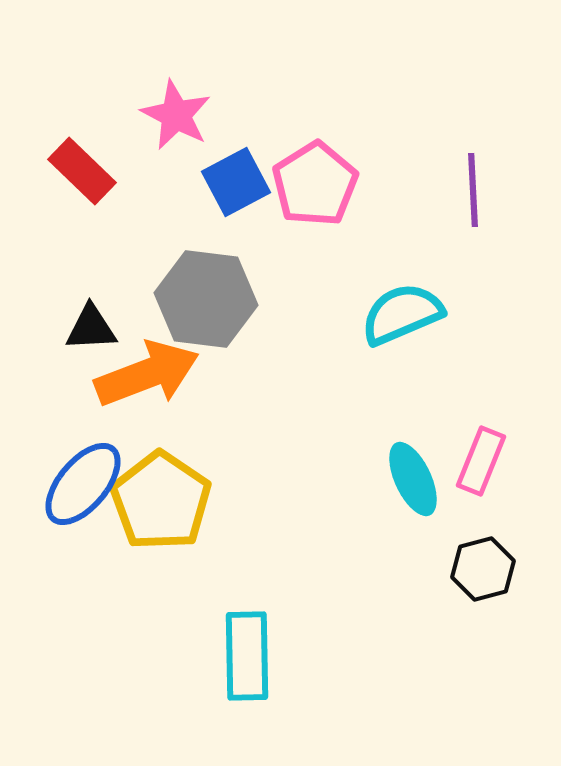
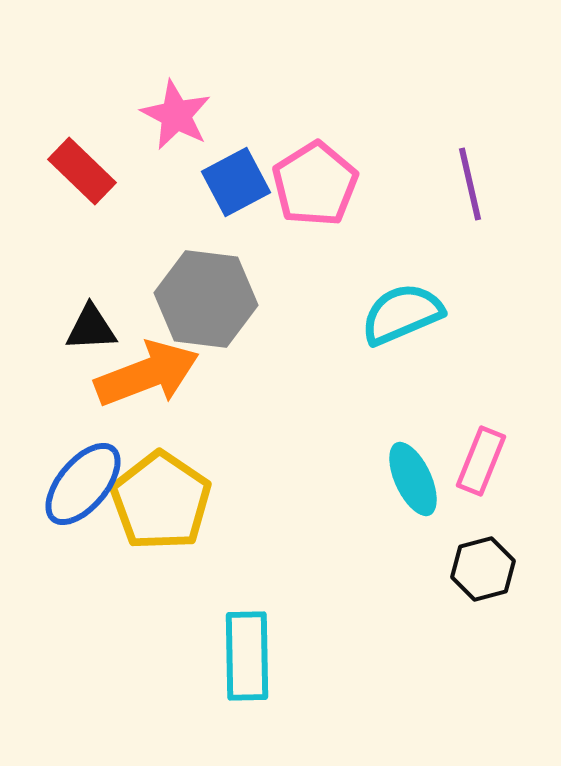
purple line: moved 3 px left, 6 px up; rotated 10 degrees counterclockwise
